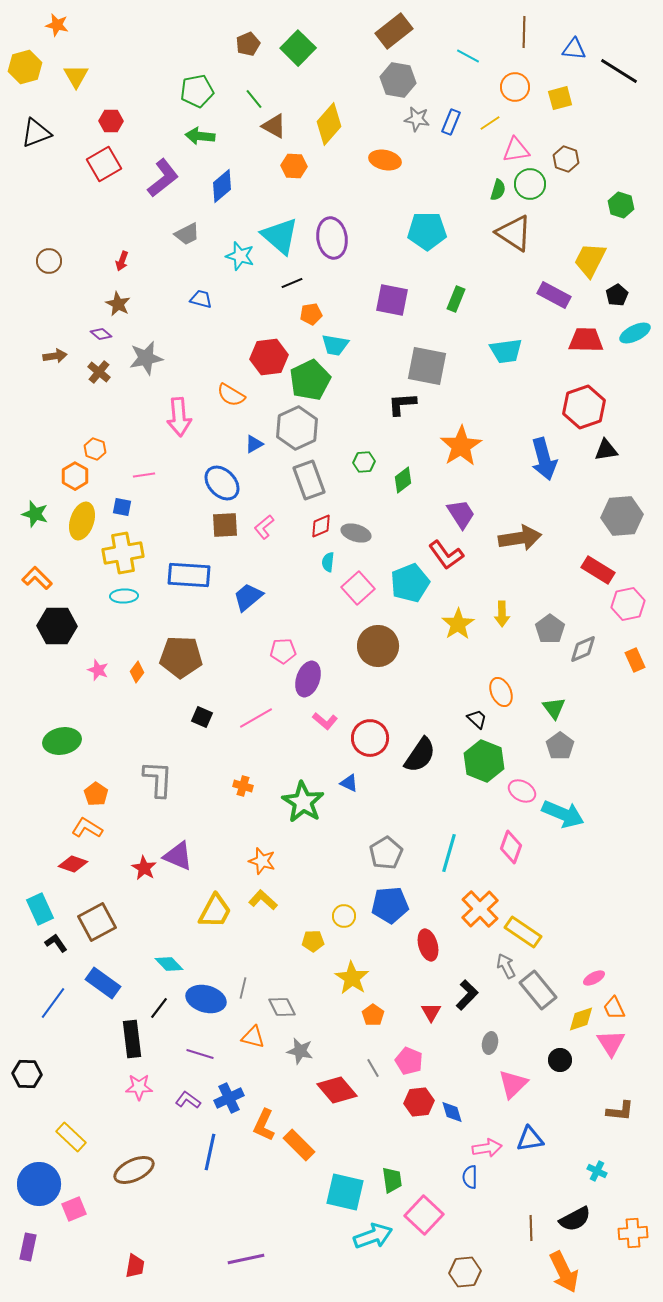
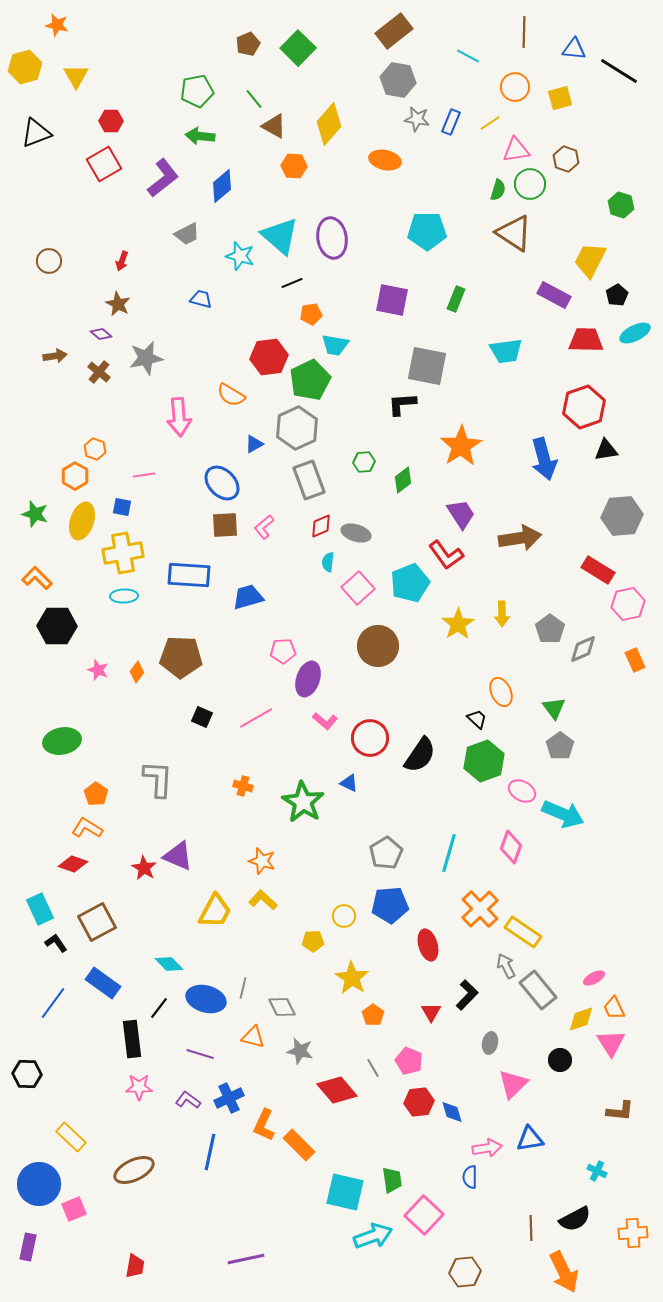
blue trapezoid at (248, 597): rotated 24 degrees clockwise
green hexagon at (484, 761): rotated 18 degrees clockwise
